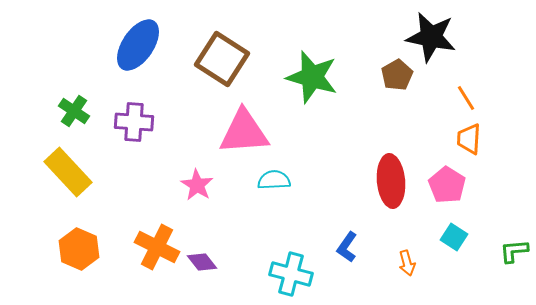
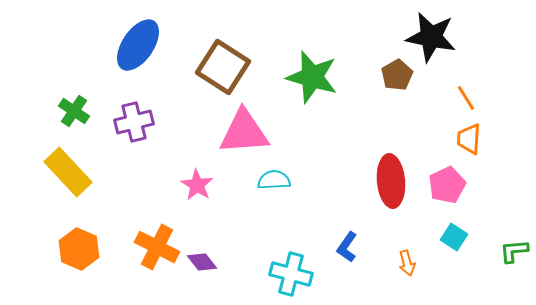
brown square: moved 1 px right, 8 px down
purple cross: rotated 18 degrees counterclockwise
pink pentagon: rotated 15 degrees clockwise
